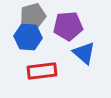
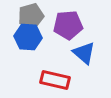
gray pentagon: moved 2 px left
purple pentagon: moved 1 px up
red rectangle: moved 13 px right, 9 px down; rotated 20 degrees clockwise
